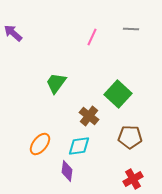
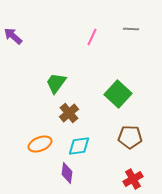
purple arrow: moved 3 px down
brown cross: moved 20 px left, 3 px up; rotated 12 degrees clockwise
orange ellipse: rotated 30 degrees clockwise
purple diamond: moved 2 px down
